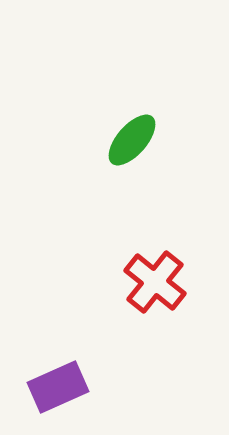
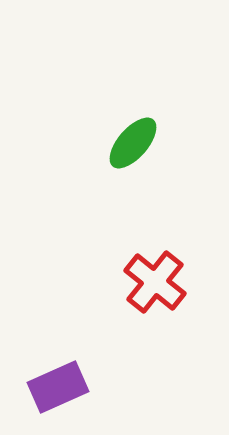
green ellipse: moved 1 px right, 3 px down
